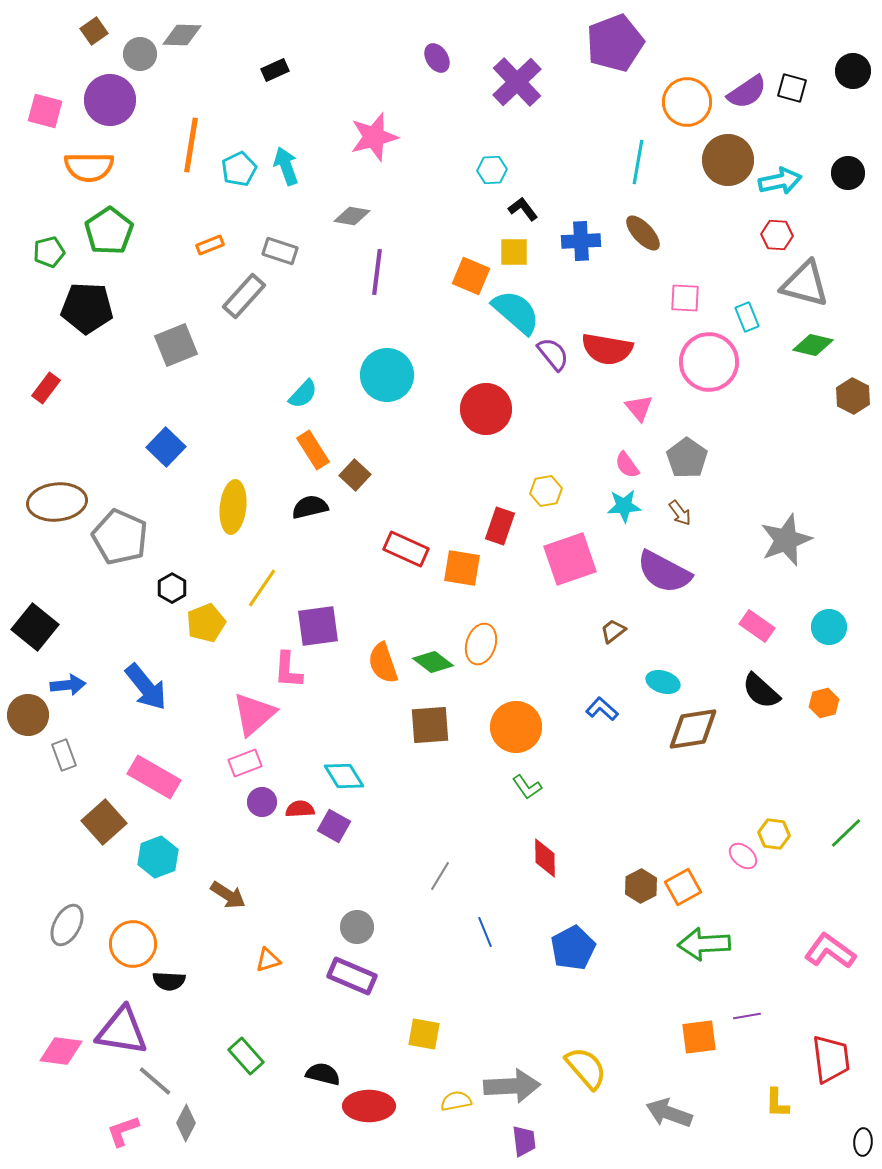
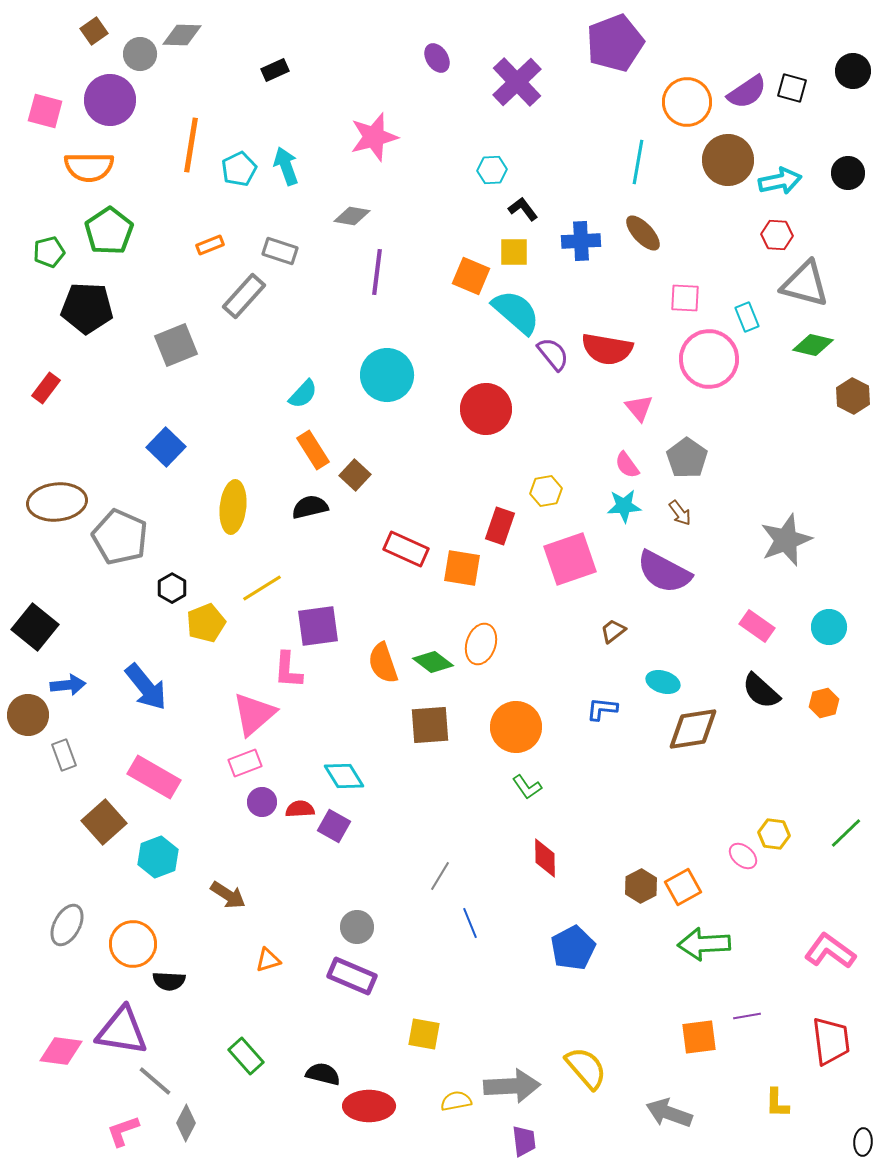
pink circle at (709, 362): moved 3 px up
yellow line at (262, 588): rotated 24 degrees clockwise
blue L-shape at (602, 709): rotated 36 degrees counterclockwise
blue line at (485, 932): moved 15 px left, 9 px up
red trapezoid at (831, 1059): moved 18 px up
